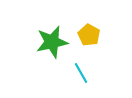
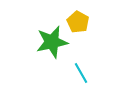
yellow pentagon: moved 11 px left, 13 px up
